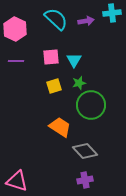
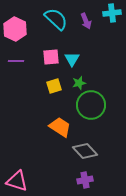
purple arrow: rotated 77 degrees clockwise
cyan triangle: moved 2 px left, 1 px up
